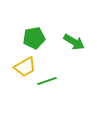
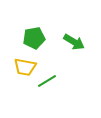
yellow trapezoid: rotated 40 degrees clockwise
green line: rotated 12 degrees counterclockwise
